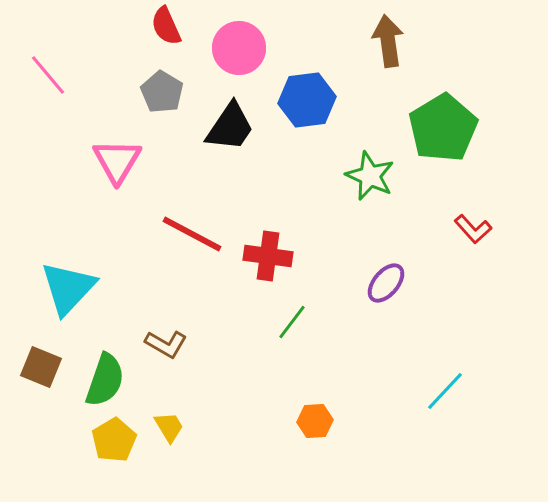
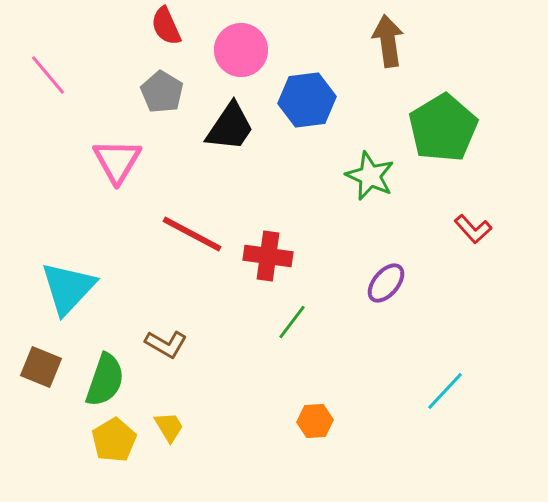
pink circle: moved 2 px right, 2 px down
